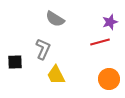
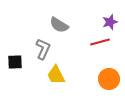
gray semicircle: moved 4 px right, 6 px down
